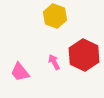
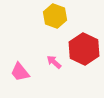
red hexagon: moved 6 px up
pink arrow: rotated 21 degrees counterclockwise
